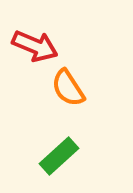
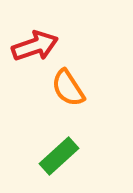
red arrow: rotated 42 degrees counterclockwise
